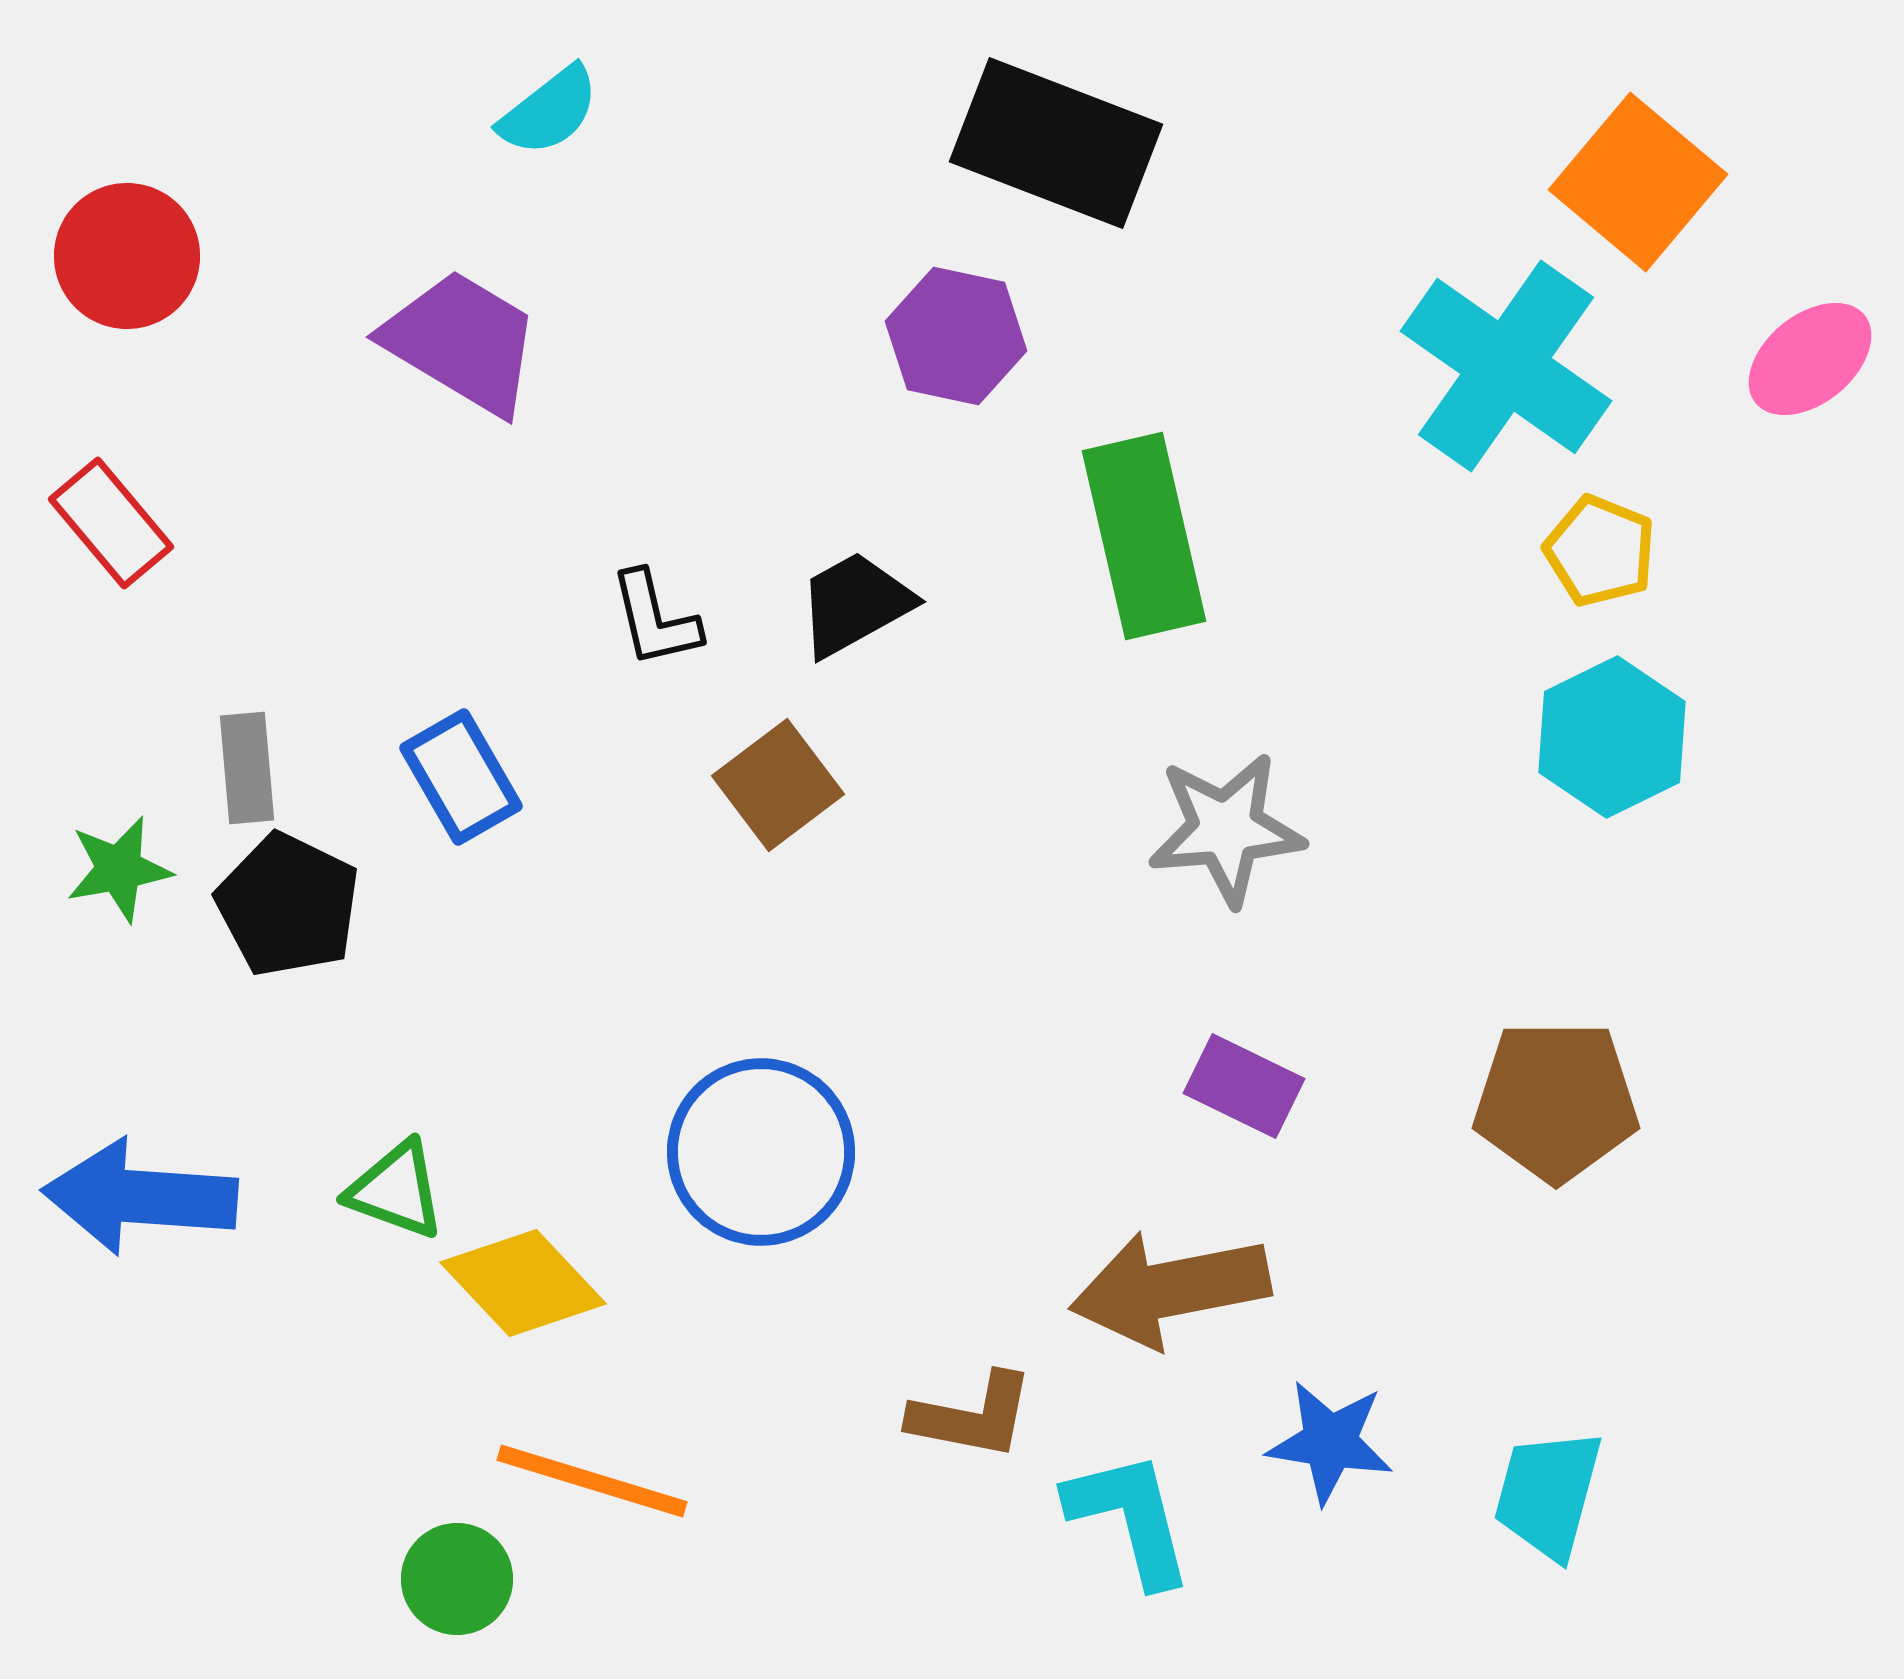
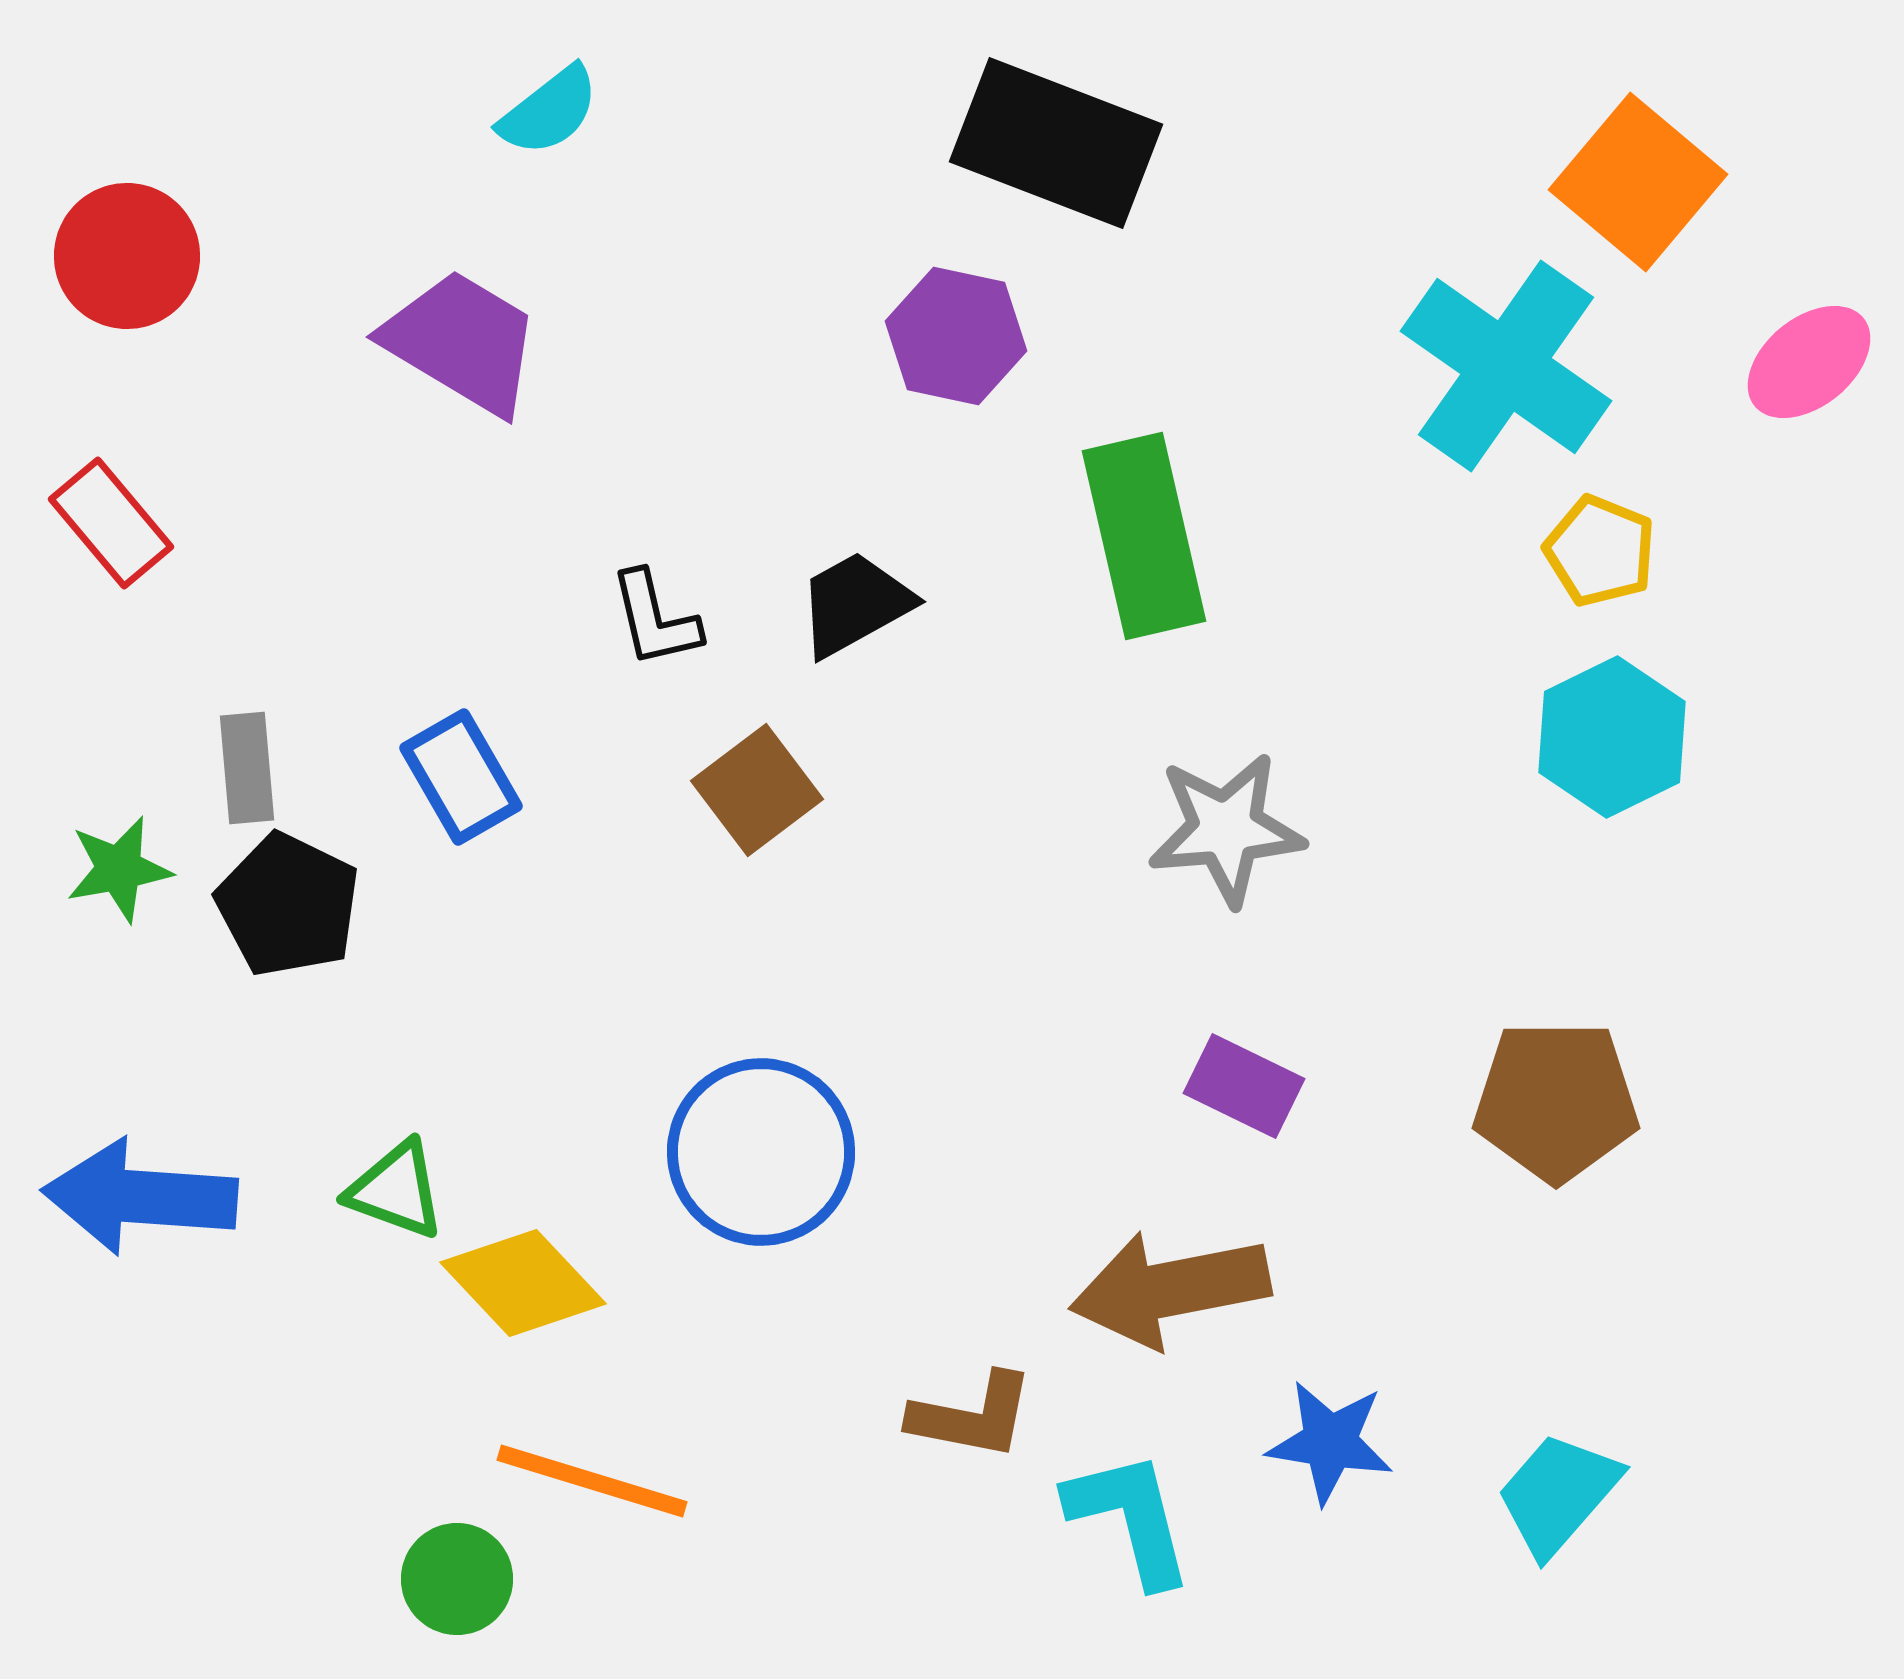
pink ellipse: moved 1 px left, 3 px down
brown square: moved 21 px left, 5 px down
cyan trapezoid: moved 10 px right; rotated 26 degrees clockwise
